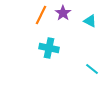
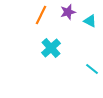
purple star: moved 5 px right, 1 px up; rotated 21 degrees clockwise
cyan cross: moved 2 px right; rotated 36 degrees clockwise
